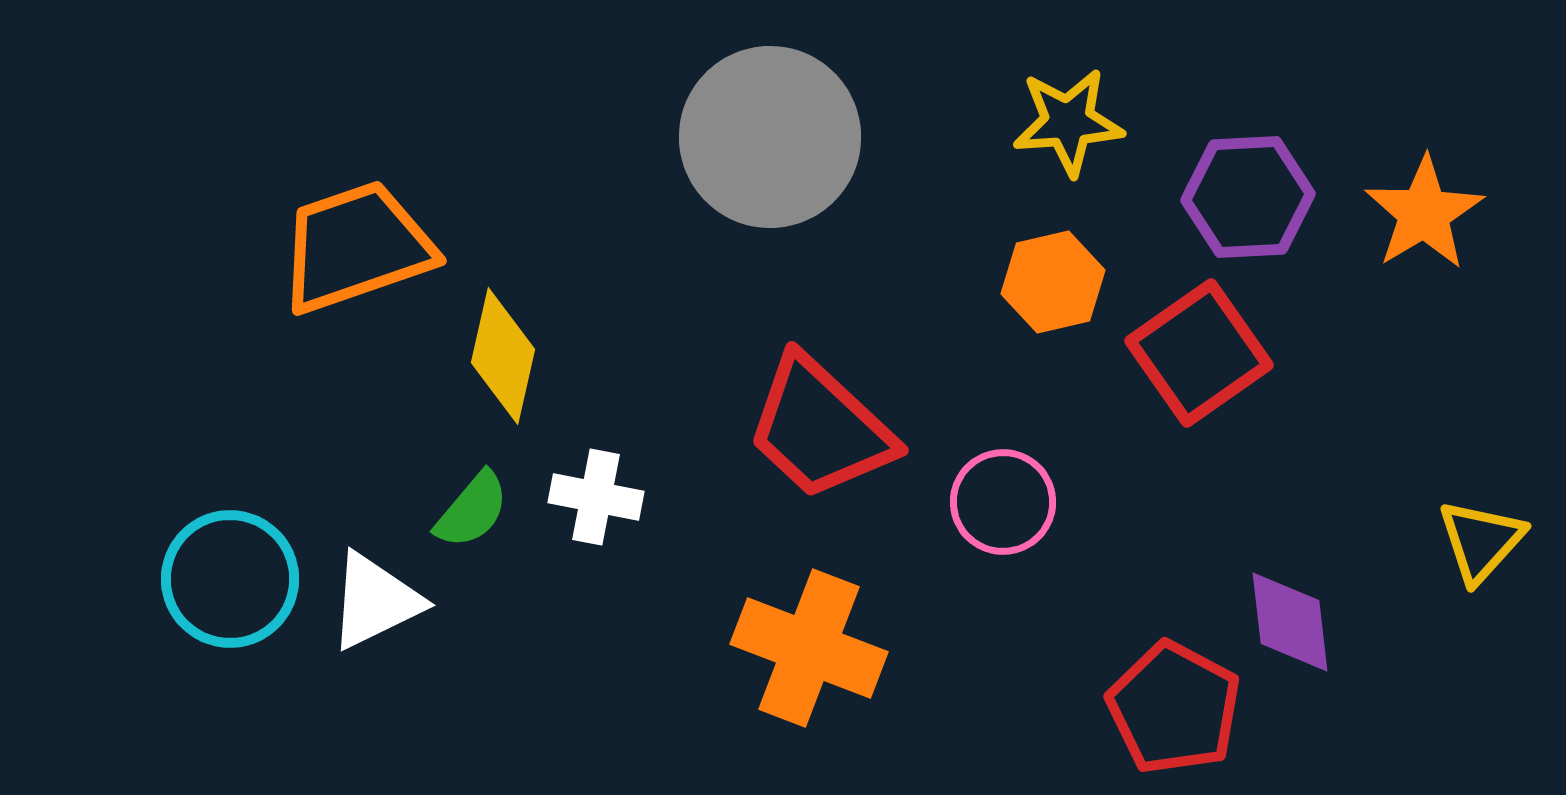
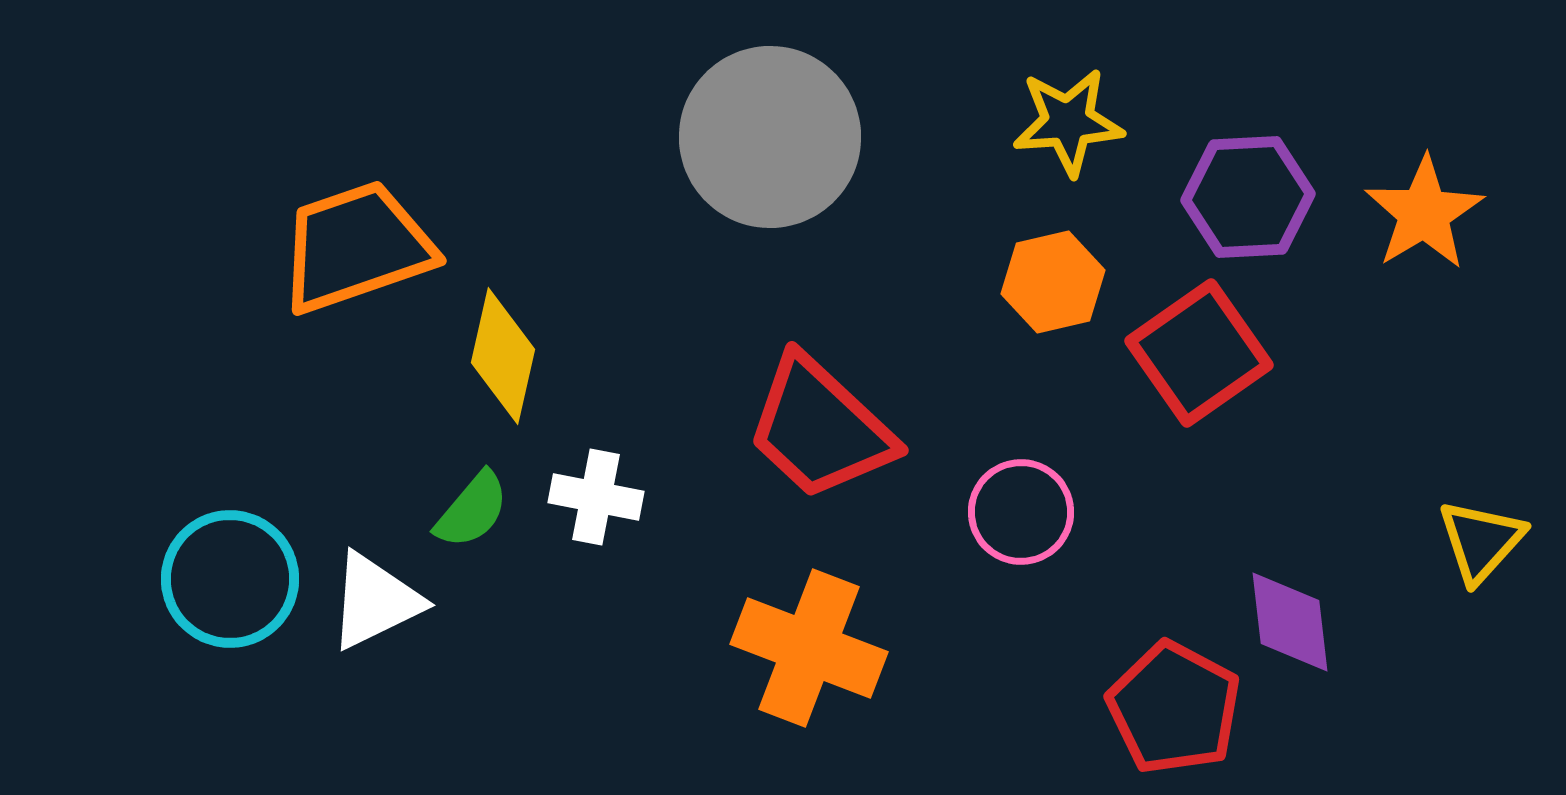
pink circle: moved 18 px right, 10 px down
